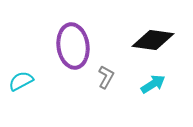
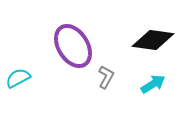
purple ellipse: rotated 24 degrees counterclockwise
cyan semicircle: moved 3 px left, 3 px up
